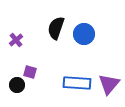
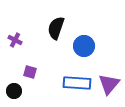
blue circle: moved 12 px down
purple cross: moved 1 px left; rotated 24 degrees counterclockwise
black circle: moved 3 px left, 6 px down
